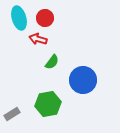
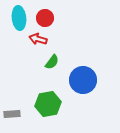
cyan ellipse: rotated 10 degrees clockwise
gray rectangle: rotated 28 degrees clockwise
